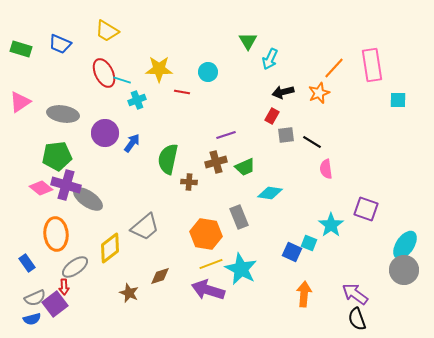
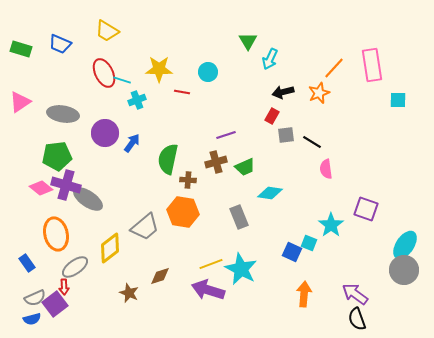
brown cross at (189, 182): moved 1 px left, 2 px up
orange ellipse at (56, 234): rotated 8 degrees counterclockwise
orange hexagon at (206, 234): moved 23 px left, 22 px up
